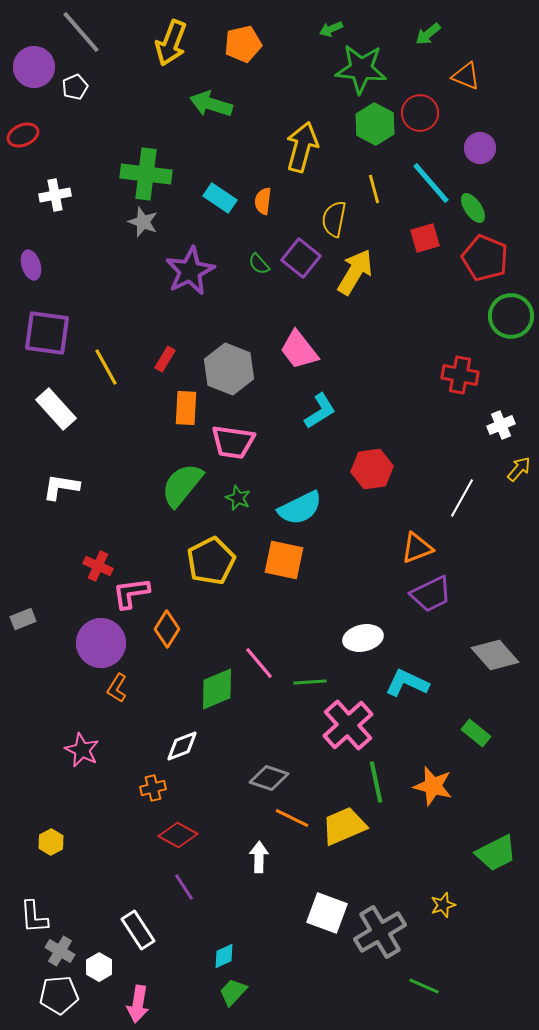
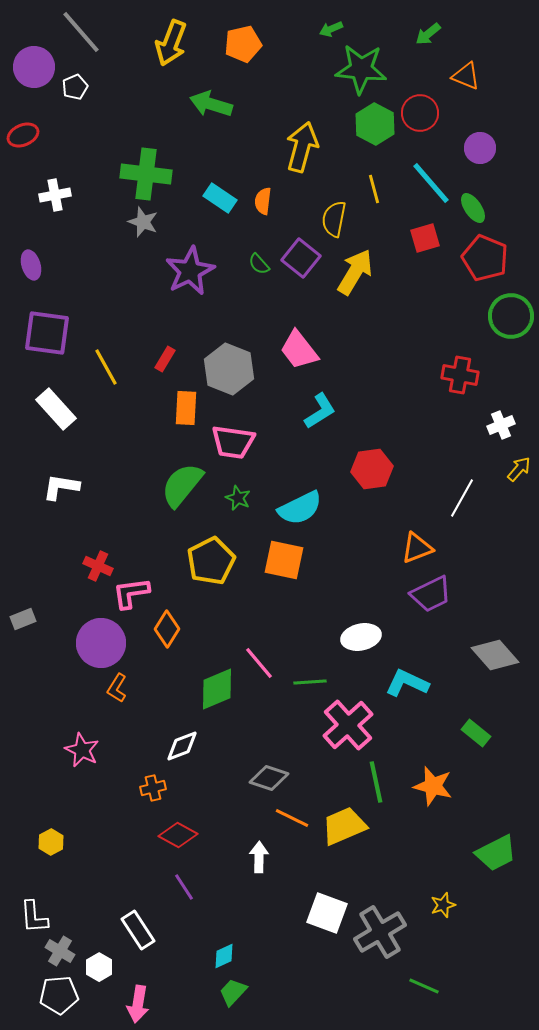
white ellipse at (363, 638): moved 2 px left, 1 px up
